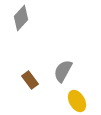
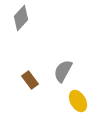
yellow ellipse: moved 1 px right
